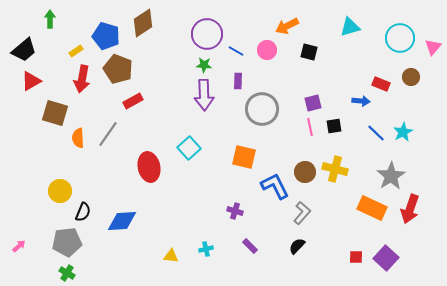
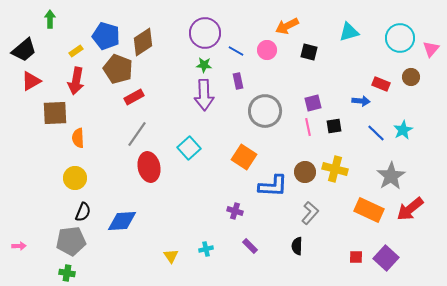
brown diamond at (143, 23): moved 19 px down
cyan triangle at (350, 27): moved 1 px left, 5 px down
purple circle at (207, 34): moved 2 px left, 1 px up
pink triangle at (433, 47): moved 2 px left, 2 px down
red arrow at (82, 79): moved 6 px left, 2 px down
purple rectangle at (238, 81): rotated 14 degrees counterclockwise
red rectangle at (133, 101): moved 1 px right, 4 px up
gray circle at (262, 109): moved 3 px right, 2 px down
brown square at (55, 113): rotated 20 degrees counterclockwise
pink line at (310, 127): moved 2 px left
cyan star at (403, 132): moved 2 px up
gray line at (108, 134): moved 29 px right
orange square at (244, 157): rotated 20 degrees clockwise
blue L-shape at (275, 186): moved 2 px left; rotated 120 degrees clockwise
yellow circle at (60, 191): moved 15 px right, 13 px up
orange rectangle at (372, 208): moved 3 px left, 2 px down
red arrow at (410, 209): rotated 32 degrees clockwise
gray L-shape at (302, 213): moved 8 px right
gray pentagon at (67, 242): moved 4 px right, 1 px up
pink arrow at (19, 246): rotated 40 degrees clockwise
black semicircle at (297, 246): rotated 42 degrees counterclockwise
yellow triangle at (171, 256): rotated 49 degrees clockwise
green cross at (67, 273): rotated 21 degrees counterclockwise
